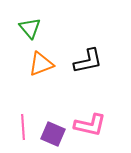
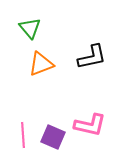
black L-shape: moved 4 px right, 4 px up
pink line: moved 8 px down
purple square: moved 3 px down
